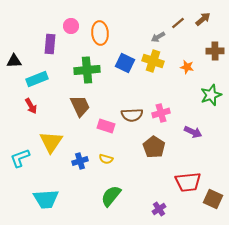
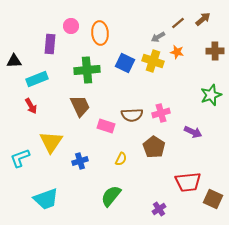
orange star: moved 10 px left, 15 px up
yellow semicircle: moved 15 px right; rotated 80 degrees counterclockwise
cyan trapezoid: rotated 16 degrees counterclockwise
